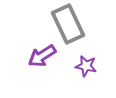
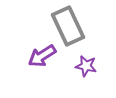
gray rectangle: moved 2 px down
